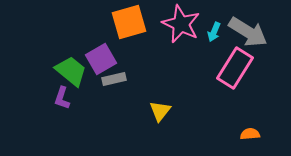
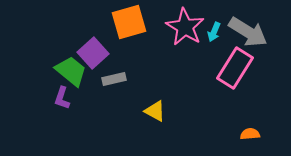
pink star: moved 4 px right, 3 px down; rotated 6 degrees clockwise
purple square: moved 8 px left, 6 px up; rotated 12 degrees counterclockwise
yellow triangle: moved 5 px left; rotated 40 degrees counterclockwise
